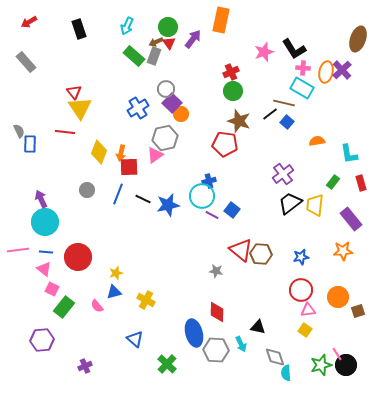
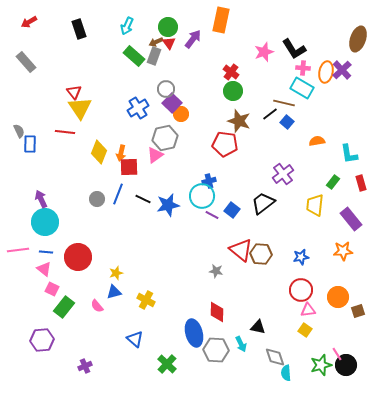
red cross at (231, 72): rotated 28 degrees counterclockwise
gray circle at (87, 190): moved 10 px right, 9 px down
black trapezoid at (290, 203): moved 27 px left
